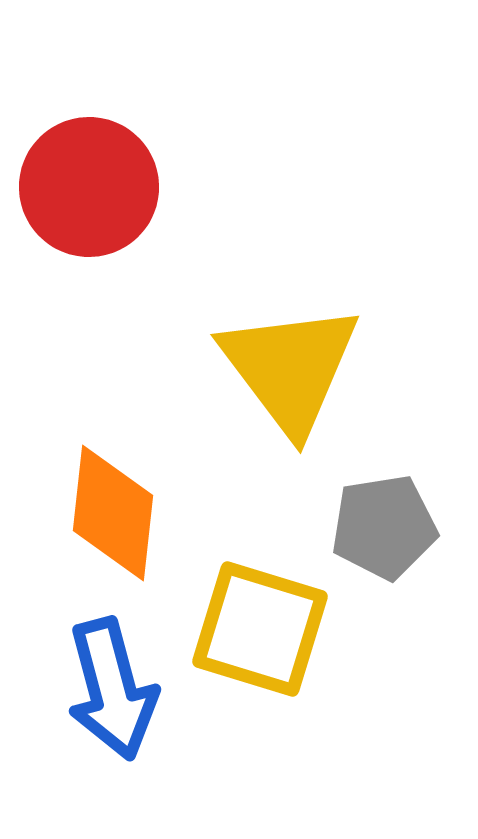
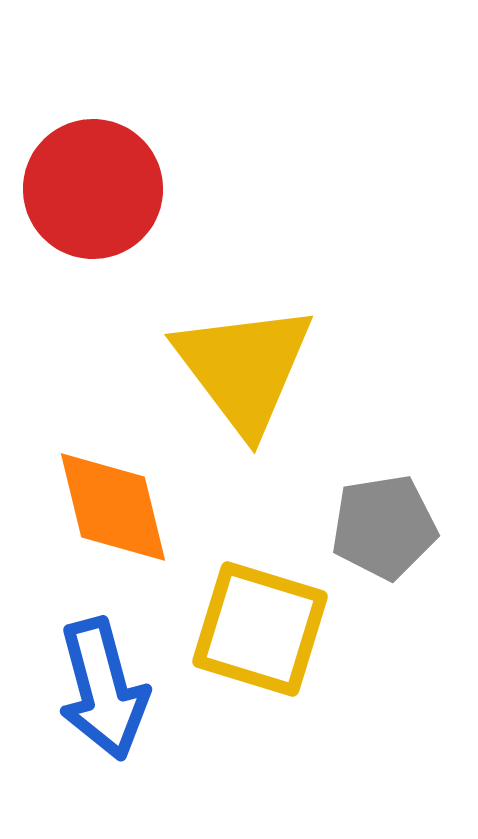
red circle: moved 4 px right, 2 px down
yellow triangle: moved 46 px left
orange diamond: moved 6 px up; rotated 20 degrees counterclockwise
blue arrow: moved 9 px left
